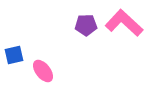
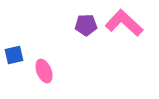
pink ellipse: moved 1 px right; rotated 15 degrees clockwise
